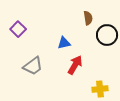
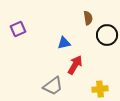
purple square: rotated 21 degrees clockwise
gray trapezoid: moved 20 px right, 20 px down
